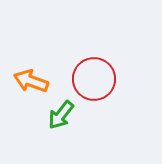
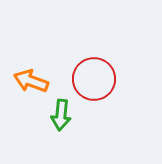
green arrow: rotated 32 degrees counterclockwise
